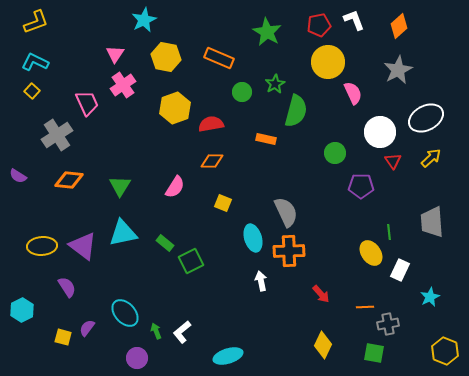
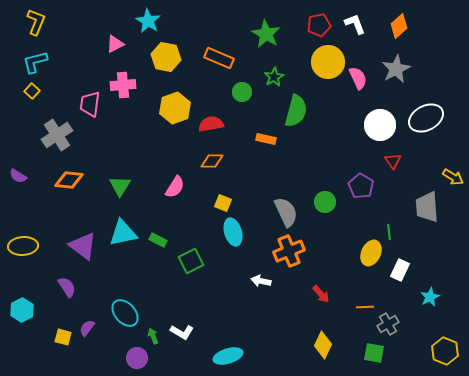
cyan star at (144, 20): moved 4 px right, 1 px down; rotated 15 degrees counterclockwise
white L-shape at (354, 20): moved 1 px right, 4 px down
yellow L-shape at (36, 22): rotated 48 degrees counterclockwise
green star at (267, 32): moved 1 px left, 2 px down
pink triangle at (115, 54): moved 10 px up; rotated 30 degrees clockwise
cyan L-shape at (35, 62): rotated 40 degrees counterclockwise
gray star at (398, 70): moved 2 px left, 1 px up
green star at (275, 84): moved 1 px left, 7 px up
pink cross at (123, 85): rotated 30 degrees clockwise
pink semicircle at (353, 93): moved 5 px right, 15 px up
pink trapezoid at (87, 103): moved 3 px right, 1 px down; rotated 148 degrees counterclockwise
white circle at (380, 132): moved 7 px up
green circle at (335, 153): moved 10 px left, 49 px down
yellow arrow at (431, 158): moved 22 px right, 19 px down; rotated 75 degrees clockwise
purple pentagon at (361, 186): rotated 30 degrees clockwise
gray trapezoid at (432, 222): moved 5 px left, 15 px up
cyan ellipse at (253, 238): moved 20 px left, 6 px up
green rectangle at (165, 243): moved 7 px left, 3 px up; rotated 12 degrees counterclockwise
yellow ellipse at (42, 246): moved 19 px left
orange cross at (289, 251): rotated 20 degrees counterclockwise
yellow ellipse at (371, 253): rotated 60 degrees clockwise
white arrow at (261, 281): rotated 66 degrees counterclockwise
gray cross at (388, 324): rotated 20 degrees counterclockwise
green arrow at (156, 331): moved 3 px left, 5 px down
white L-shape at (182, 332): rotated 110 degrees counterclockwise
